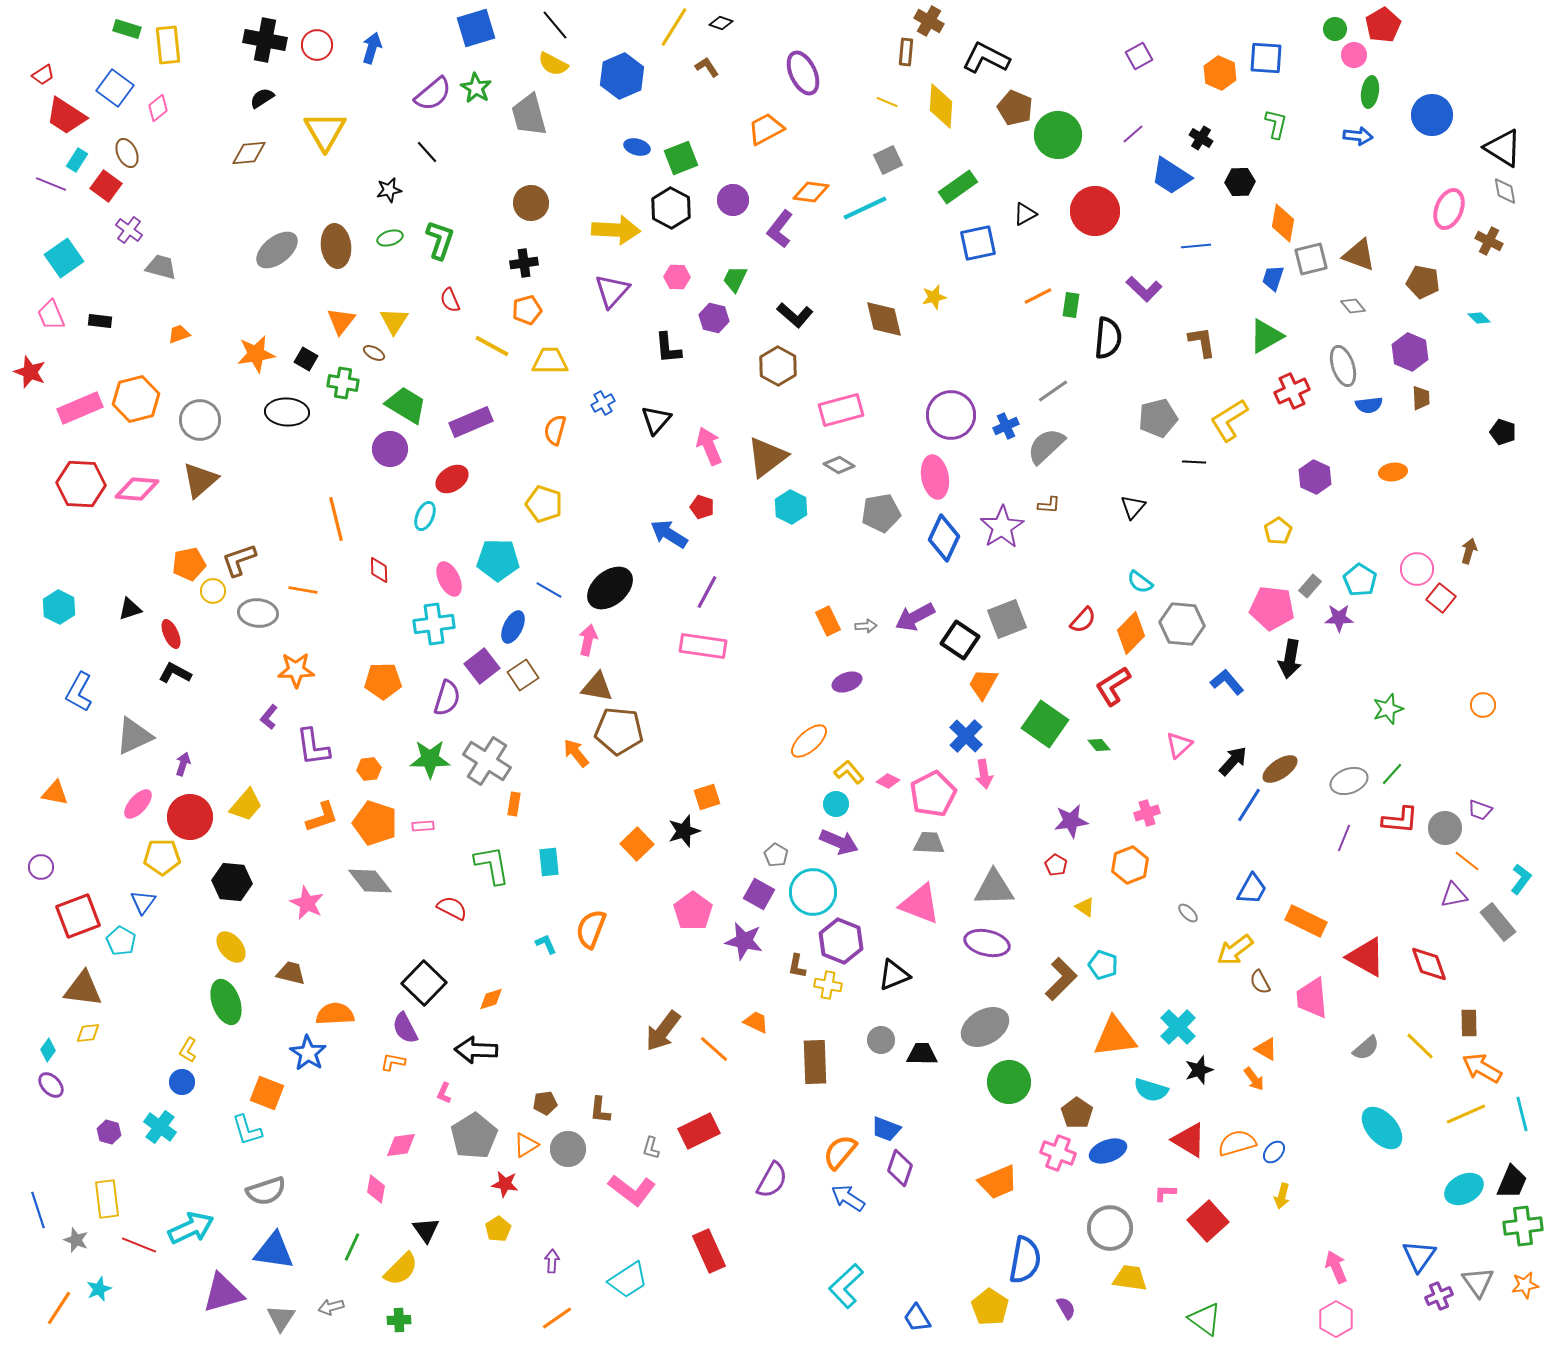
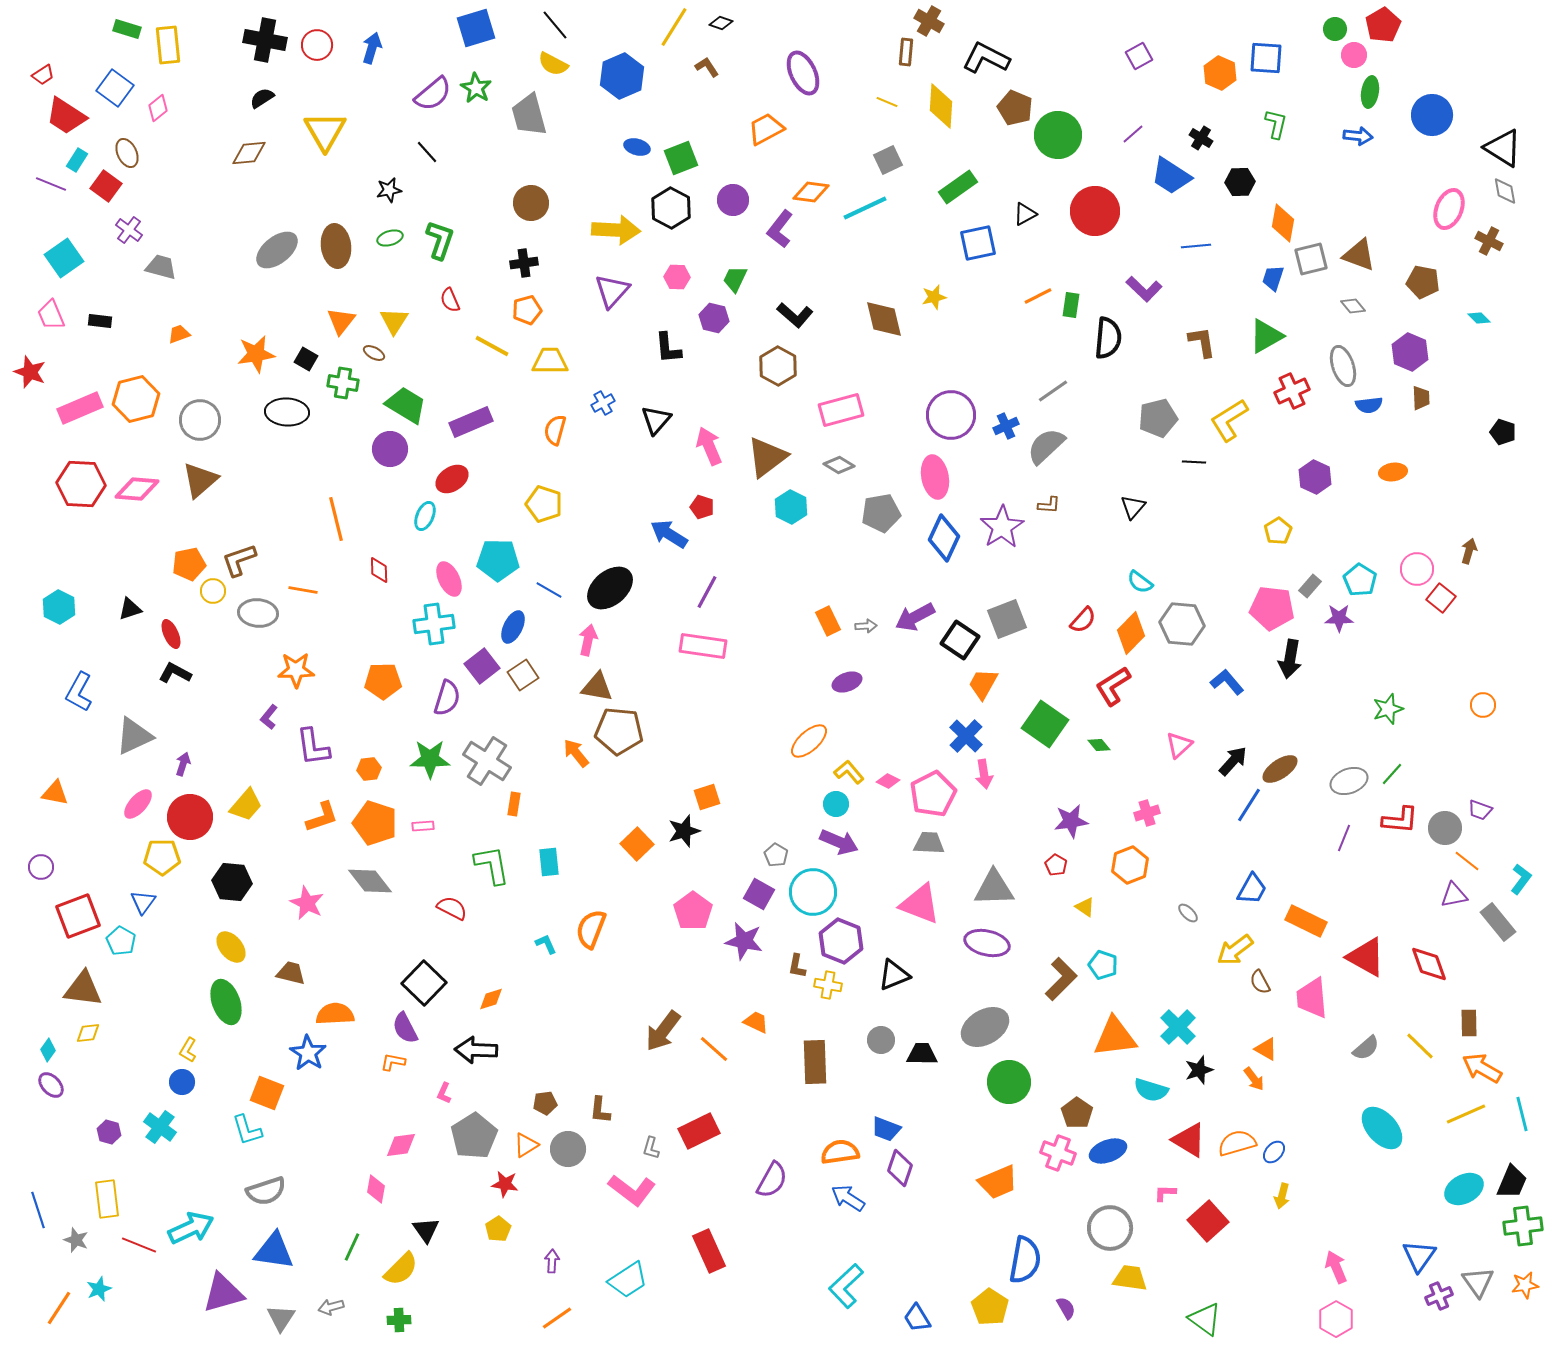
orange semicircle at (840, 1152): rotated 42 degrees clockwise
